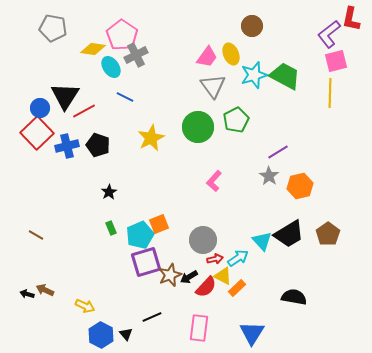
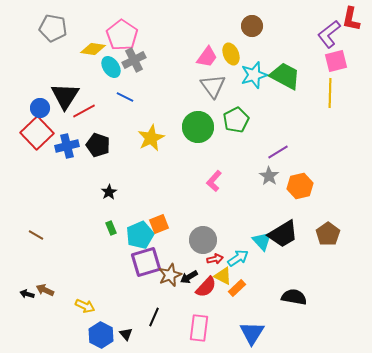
gray cross at (136, 55): moved 2 px left, 5 px down
black trapezoid at (289, 234): moved 6 px left
black line at (152, 317): moved 2 px right; rotated 42 degrees counterclockwise
